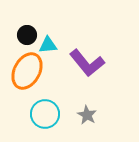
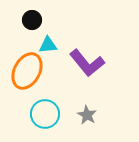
black circle: moved 5 px right, 15 px up
